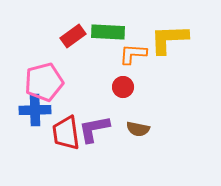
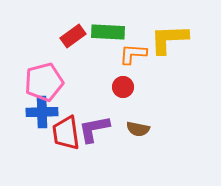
blue cross: moved 7 px right, 2 px down
